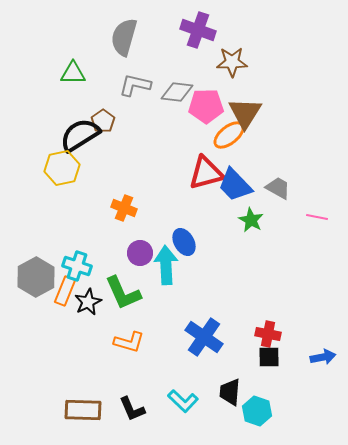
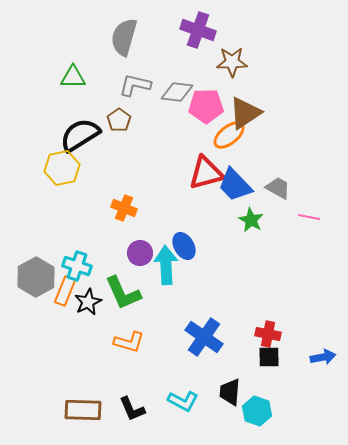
green triangle: moved 4 px down
brown triangle: rotated 24 degrees clockwise
brown pentagon: moved 16 px right, 1 px up
pink line: moved 8 px left
blue ellipse: moved 4 px down
cyan L-shape: rotated 16 degrees counterclockwise
